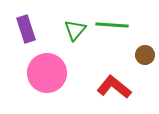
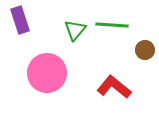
purple rectangle: moved 6 px left, 9 px up
brown circle: moved 5 px up
